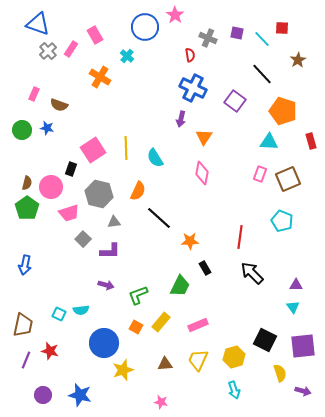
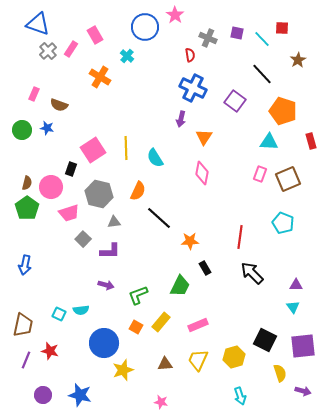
cyan pentagon at (282, 221): moved 1 px right, 2 px down
cyan arrow at (234, 390): moved 6 px right, 6 px down
